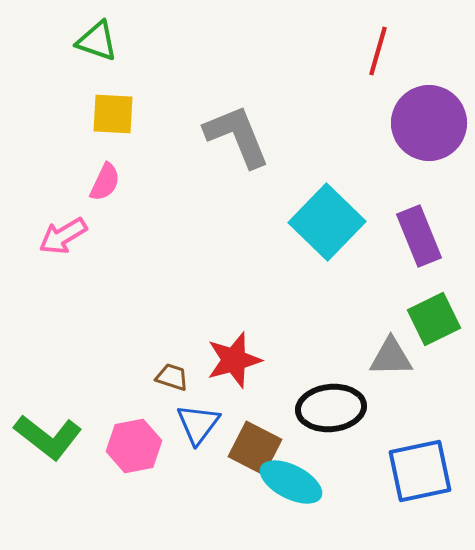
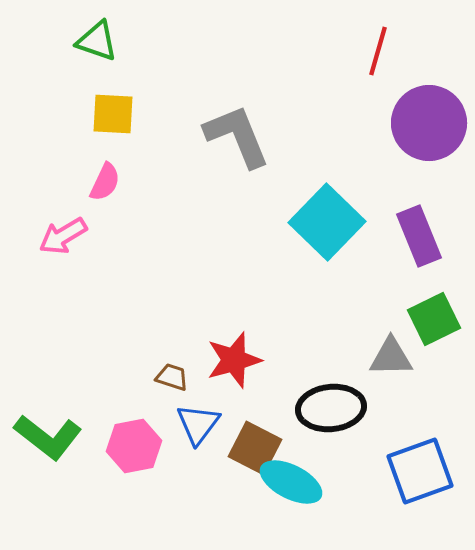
blue square: rotated 8 degrees counterclockwise
